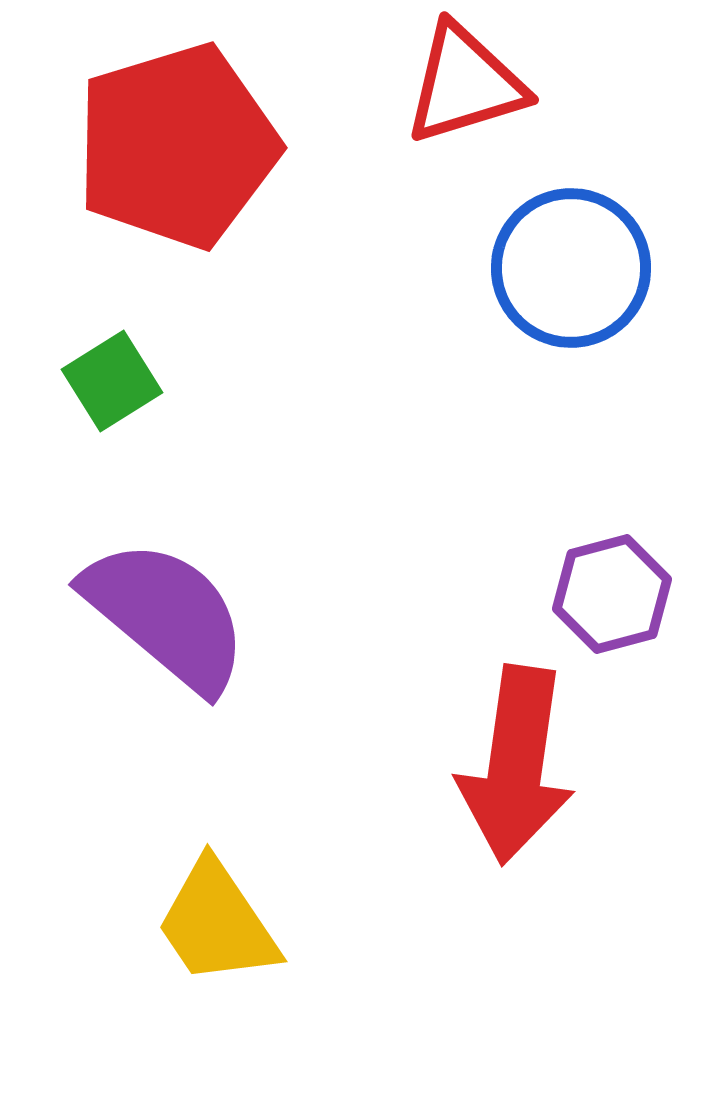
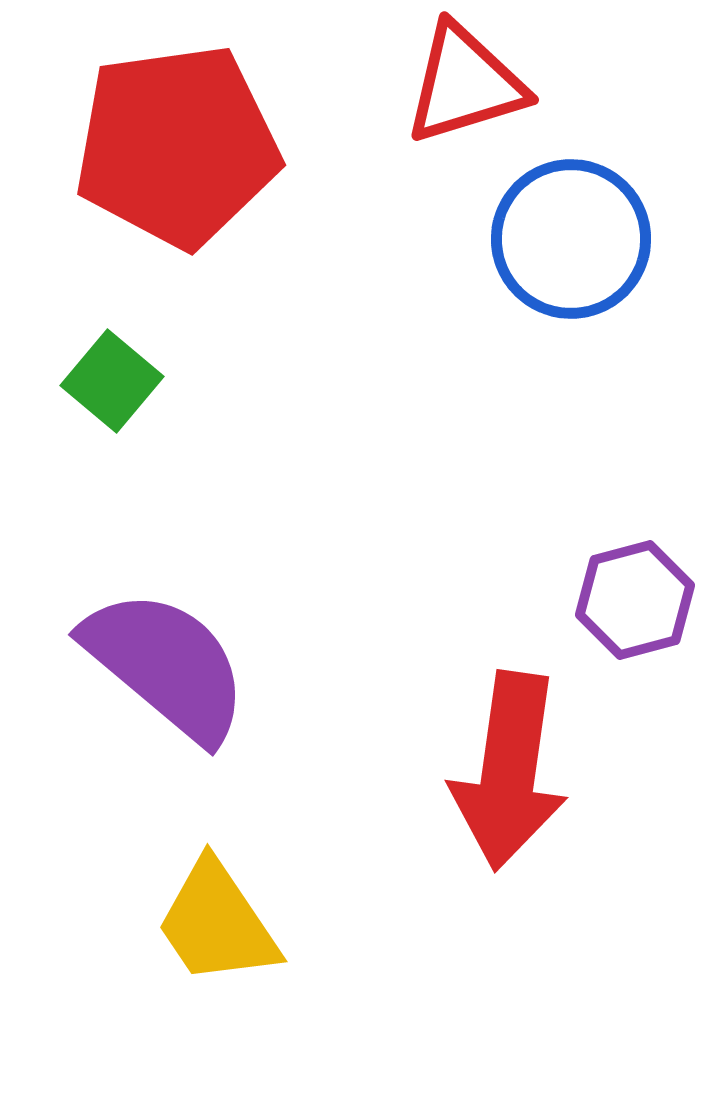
red pentagon: rotated 9 degrees clockwise
blue circle: moved 29 px up
green square: rotated 18 degrees counterclockwise
purple hexagon: moved 23 px right, 6 px down
purple semicircle: moved 50 px down
red arrow: moved 7 px left, 6 px down
